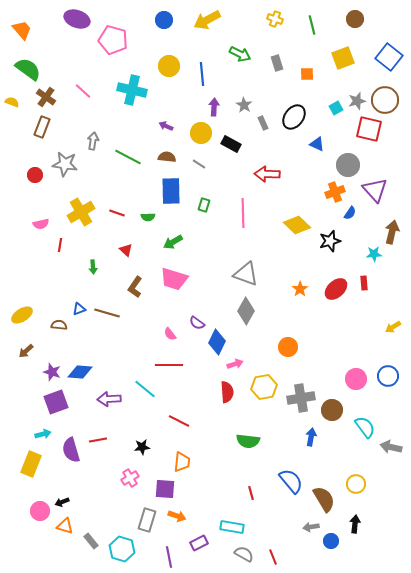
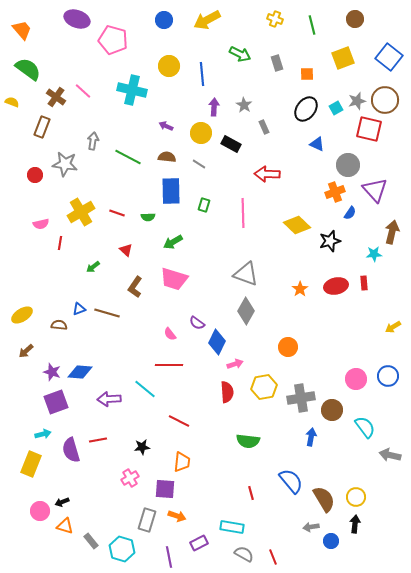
brown cross at (46, 97): moved 10 px right
black ellipse at (294, 117): moved 12 px right, 8 px up
gray rectangle at (263, 123): moved 1 px right, 4 px down
red line at (60, 245): moved 2 px up
green arrow at (93, 267): rotated 56 degrees clockwise
red ellipse at (336, 289): moved 3 px up; rotated 30 degrees clockwise
gray arrow at (391, 447): moved 1 px left, 8 px down
yellow circle at (356, 484): moved 13 px down
